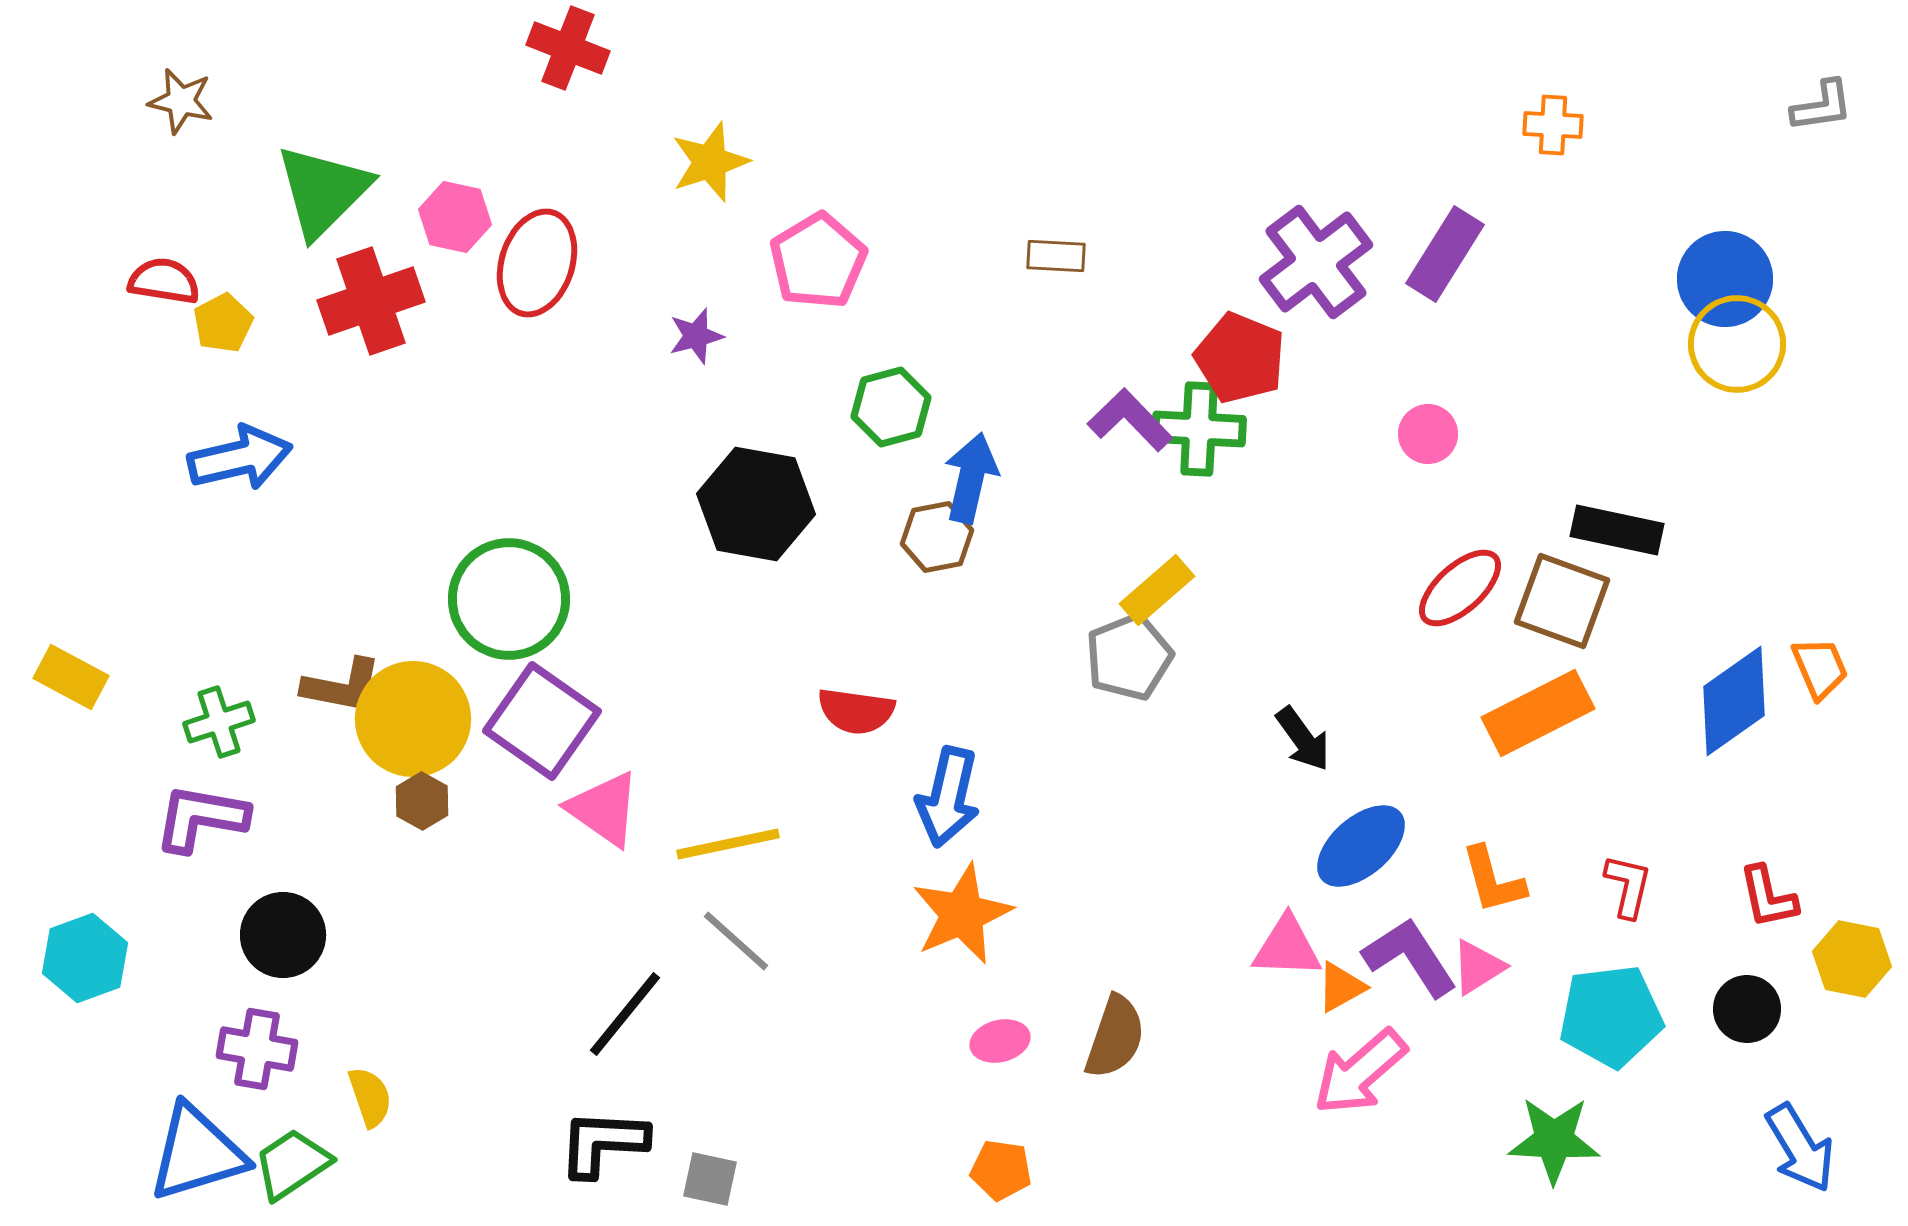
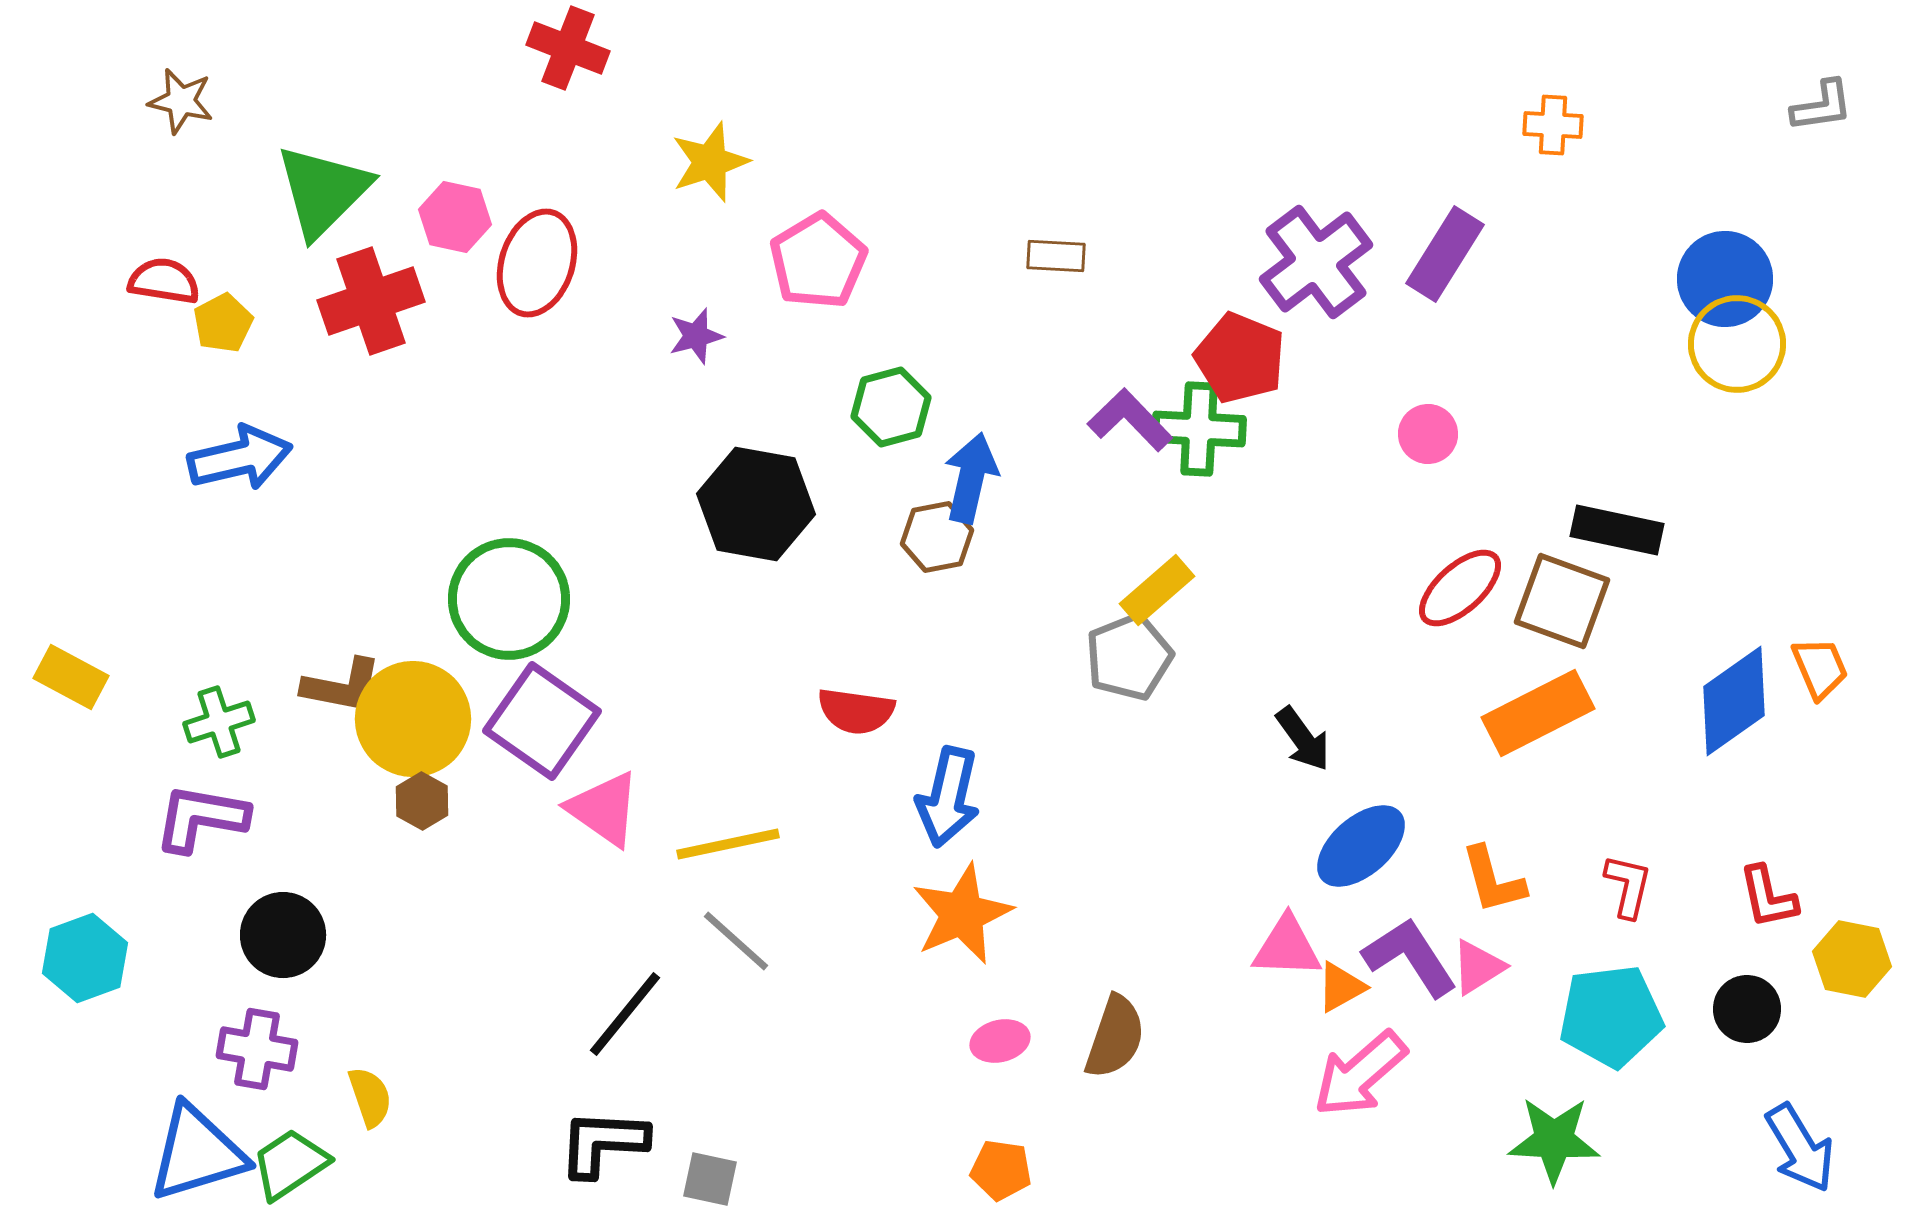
pink arrow at (1360, 1072): moved 2 px down
green trapezoid at (292, 1164): moved 2 px left
